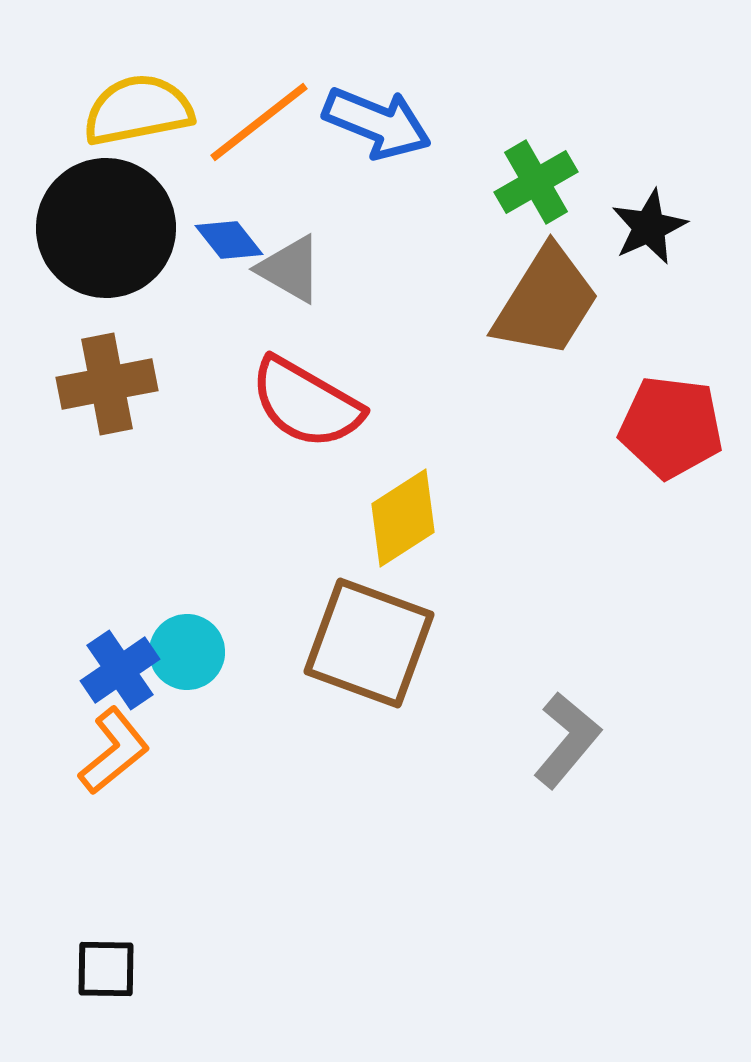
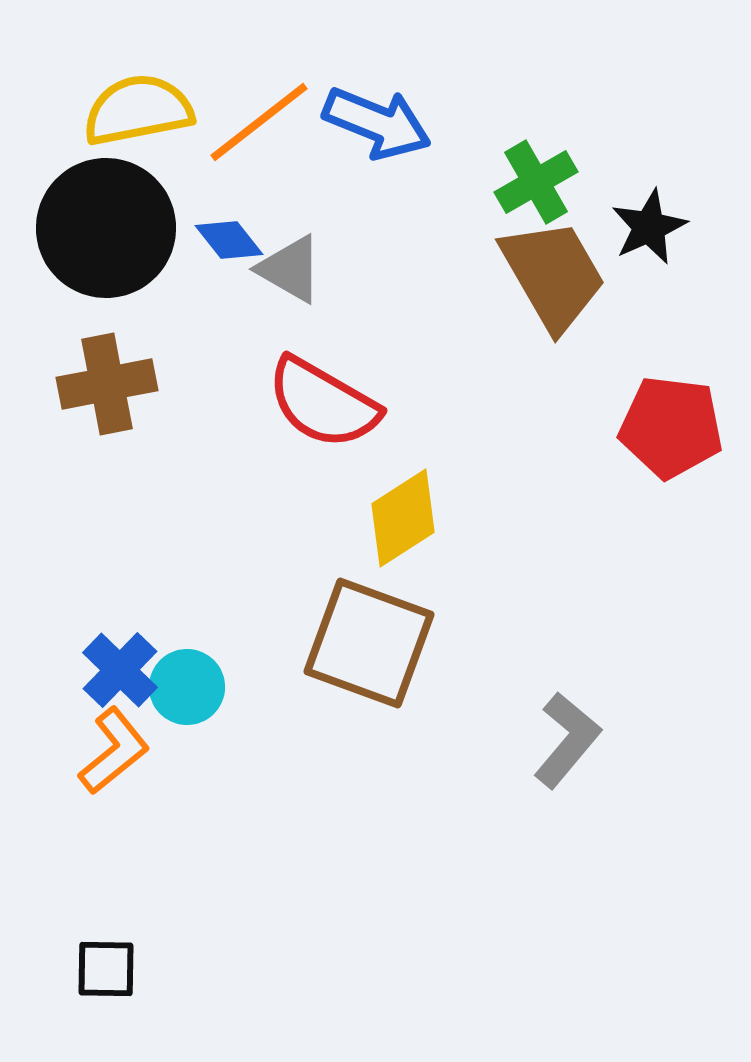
brown trapezoid: moved 7 px right, 27 px up; rotated 62 degrees counterclockwise
red semicircle: moved 17 px right
cyan circle: moved 35 px down
blue cross: rotated 12 degrees counterclockwise
